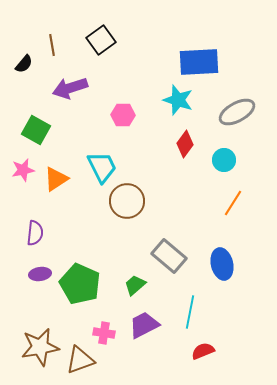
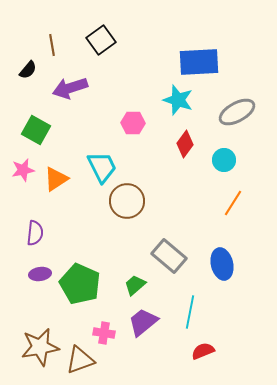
black semicircle: moved 4 px right, 6 px down
pink hexagon: moved 10 px right, 8 px down
purple trapezoid: moved 1 px left, 3 px up; rotated 12 degrees counterclockwise
